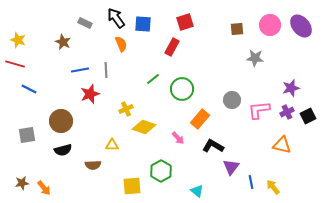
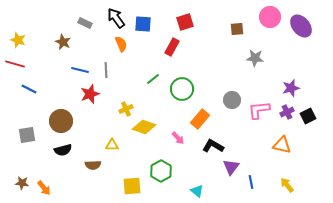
pink circle at (270, 25): moved 8 px up
blue line at (80, 70): rotated 24 degrees clockwise
brown star at (22, 183): rotated 16 degrees clockwise
yellow arrow at (273, 187): moved 14 px right, 2 px up
